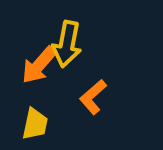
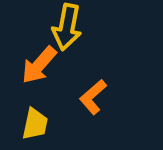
yellow arrow: moved 17 px up
